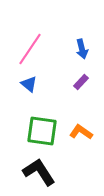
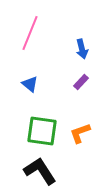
pink line: moved 16 px up; rotated 12 degrees counterclockwise
blue triangle: moved 1 px right
orange L-shape: moved 1 px left, 1 px down; rotated 55 degrees counterclockwise
black L-shape: moved 1 px right, 1 px up
